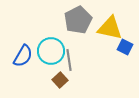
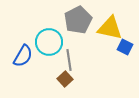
cyan circle: moved 2 px left, 9 px up
brown square: moved 5 px right, 1 px up
